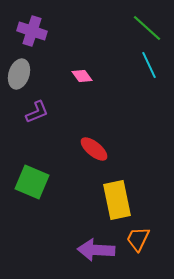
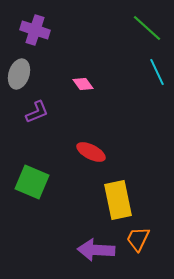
purple cross: moved 3 px right, 1 px up
cyan line: moved 8 px right, 7 px down
pink diamond: moved 1 px right, 8 px down
red ellipse: moved 3 px left, 3 px down; rotated 12 degrees counterclockwise
yellow rectangle: moved 1 px right
